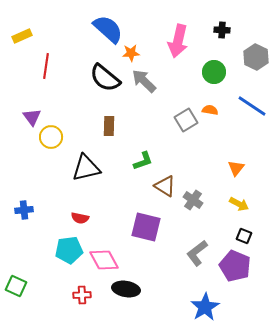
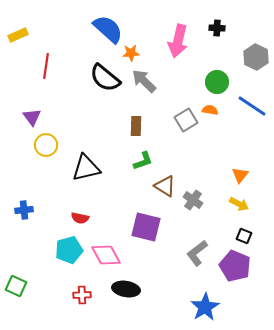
black cross: moved 5 px left, 2 px up
yellow rectangle: moved 4 px left, 1 px up
green circle: moved 3 px right, 10 px down
brown rectangle: moved 27 px right
yellow circle: moved 5 px left, 8 px down
orange triangle: moved 4 px right, 7 px down
cyan pentagon: rotated 8 degrees counterclockwise
pink diamond: moved 2 px right, 5 px up
